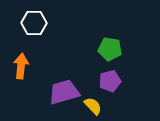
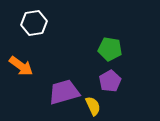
white hexagon: rotated 10 degrees counterclockwise
orange arrow: rotated 120 degrees clockwise
purple pentagon: rotated 15 degrees counterclockwise
yellow semicircle: rotated 18 degrees clockwise
